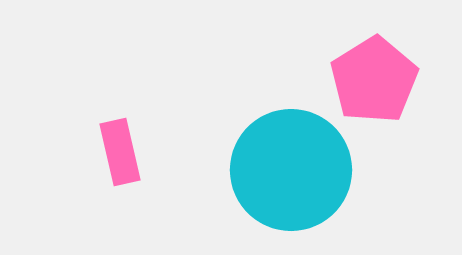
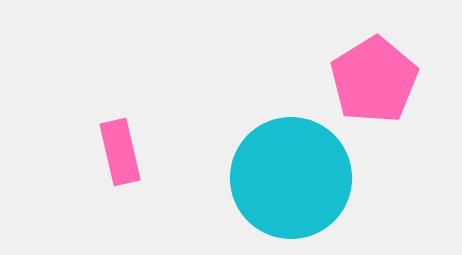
cyan circle: moved 8 px down
